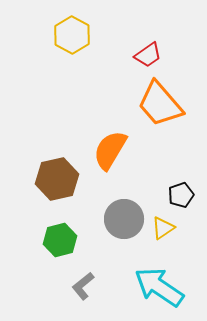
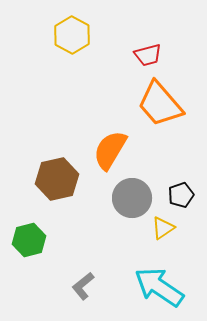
red trapezoid: rotated 20 degrees clockwise
gray circle: moved 8 px right, 21 px up
green hexagon: moved 31 px left
